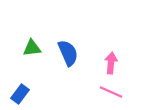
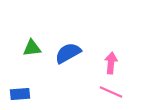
blue semicircle: rotated 96 degrees counterclockwise
blue rectangle: rotated 48 degrees clockwise
